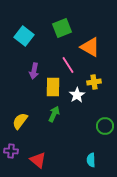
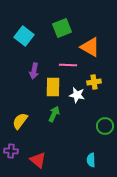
pink line: rotated 54 degrees counterclockwise
white star: rotated 28 degrees counterclockwise
